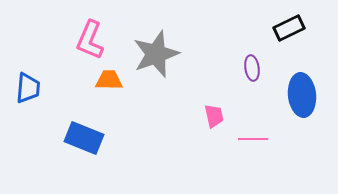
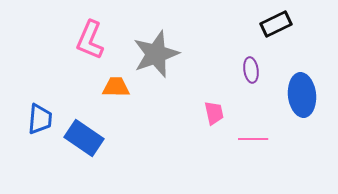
black rectangle: moved 13 px left, 4 px up
purple ellipse: moved 1 px left, 2 px down
orange trapezoid: moved 7 px right, 7 px down
blue trapezoid: moved 12 px right, 31 px down
pink trapezoid: moved 3 px up
blue rectangle: rotated 12 degrees clockwise
